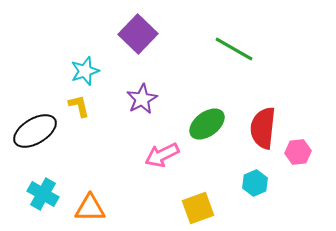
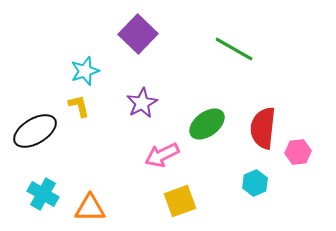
purple star: moved 4 px down
yellow square: moved 18 px left, 7 px up
